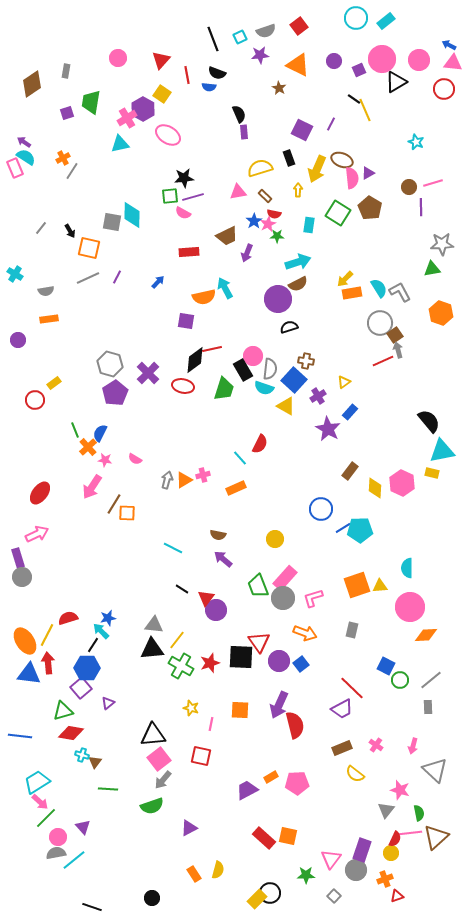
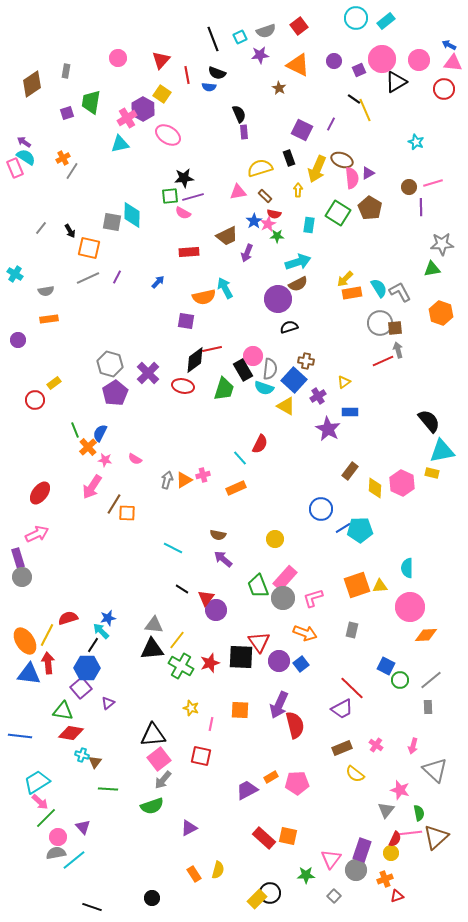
brown square at (395, 335): moved 7 px up; rotated 28 degrees clockwise
blue rectangle at (350, 412): rotated 49 degrees clockwise
green triangle at (63, 711): rotated 25 degrees clockwise
